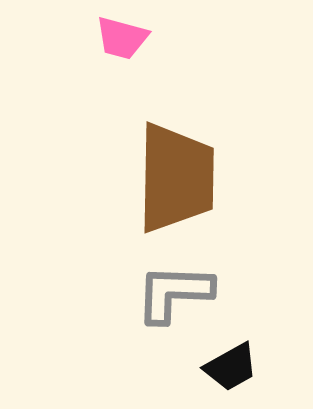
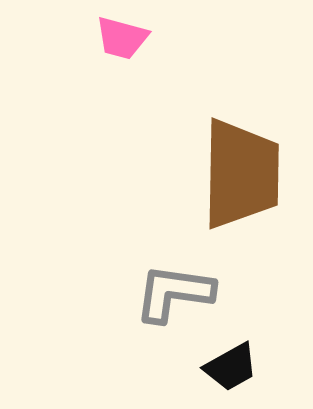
brown trapezoid: moved 65 px right, 4 px up
gray L-shape: rotated 6 degrees clockwise
